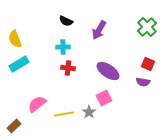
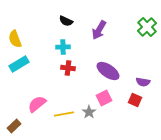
red square: moved 13 px left, 36 px down
